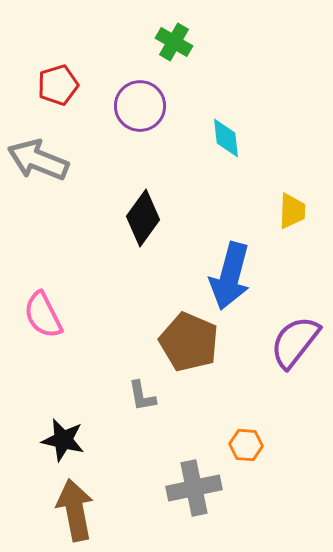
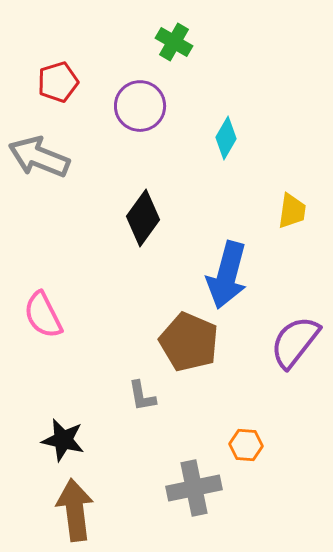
red pentagon: moved 3 px up
cyan diamond: rotated 36 degrees clockwise
gray arrow: moved 1 px right, 3 px up
yellow trapezoid: rotated 6 degrees clockwise
blue arrow: moved 3 px left, 1 px up
brown arrow: rotated 4 degrees clockwise
